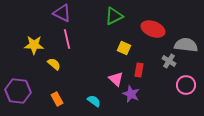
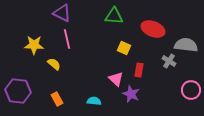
green triangle: rotated 30 degrees clockwise
pink circle: moved 5 px right, 5 px down
cyan semicircle: rotated 32 degrees counterclockwise
